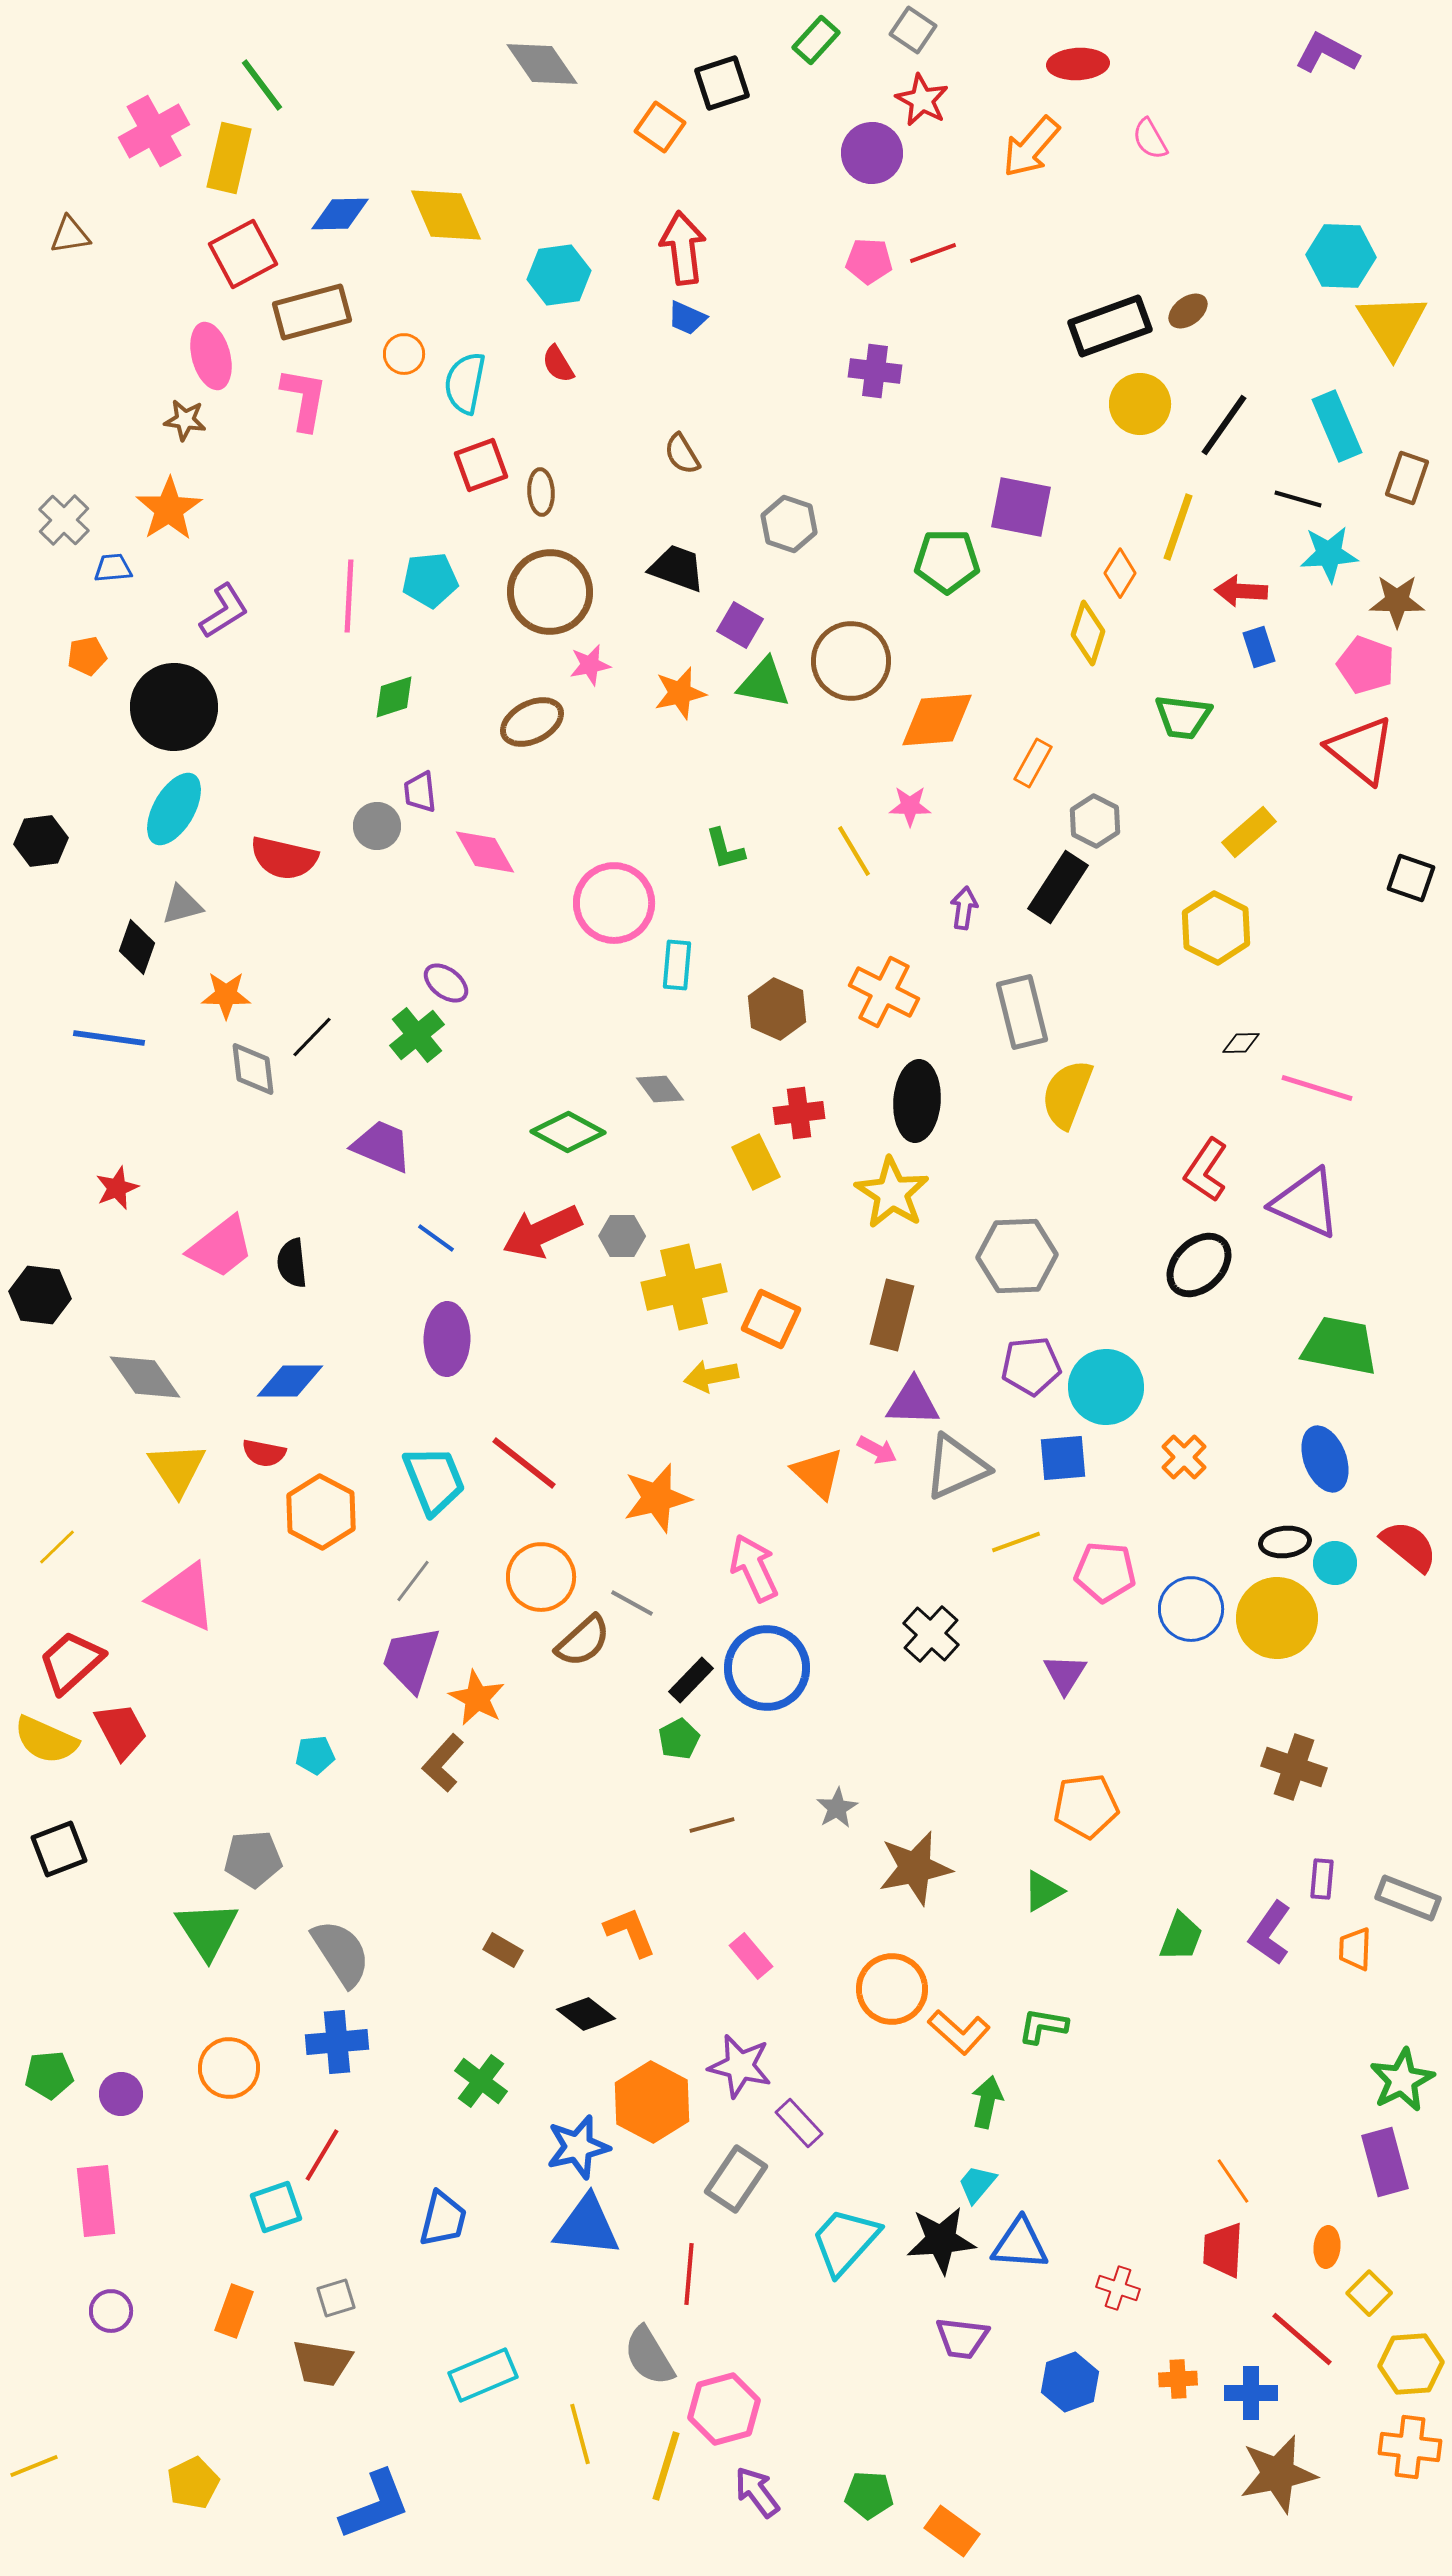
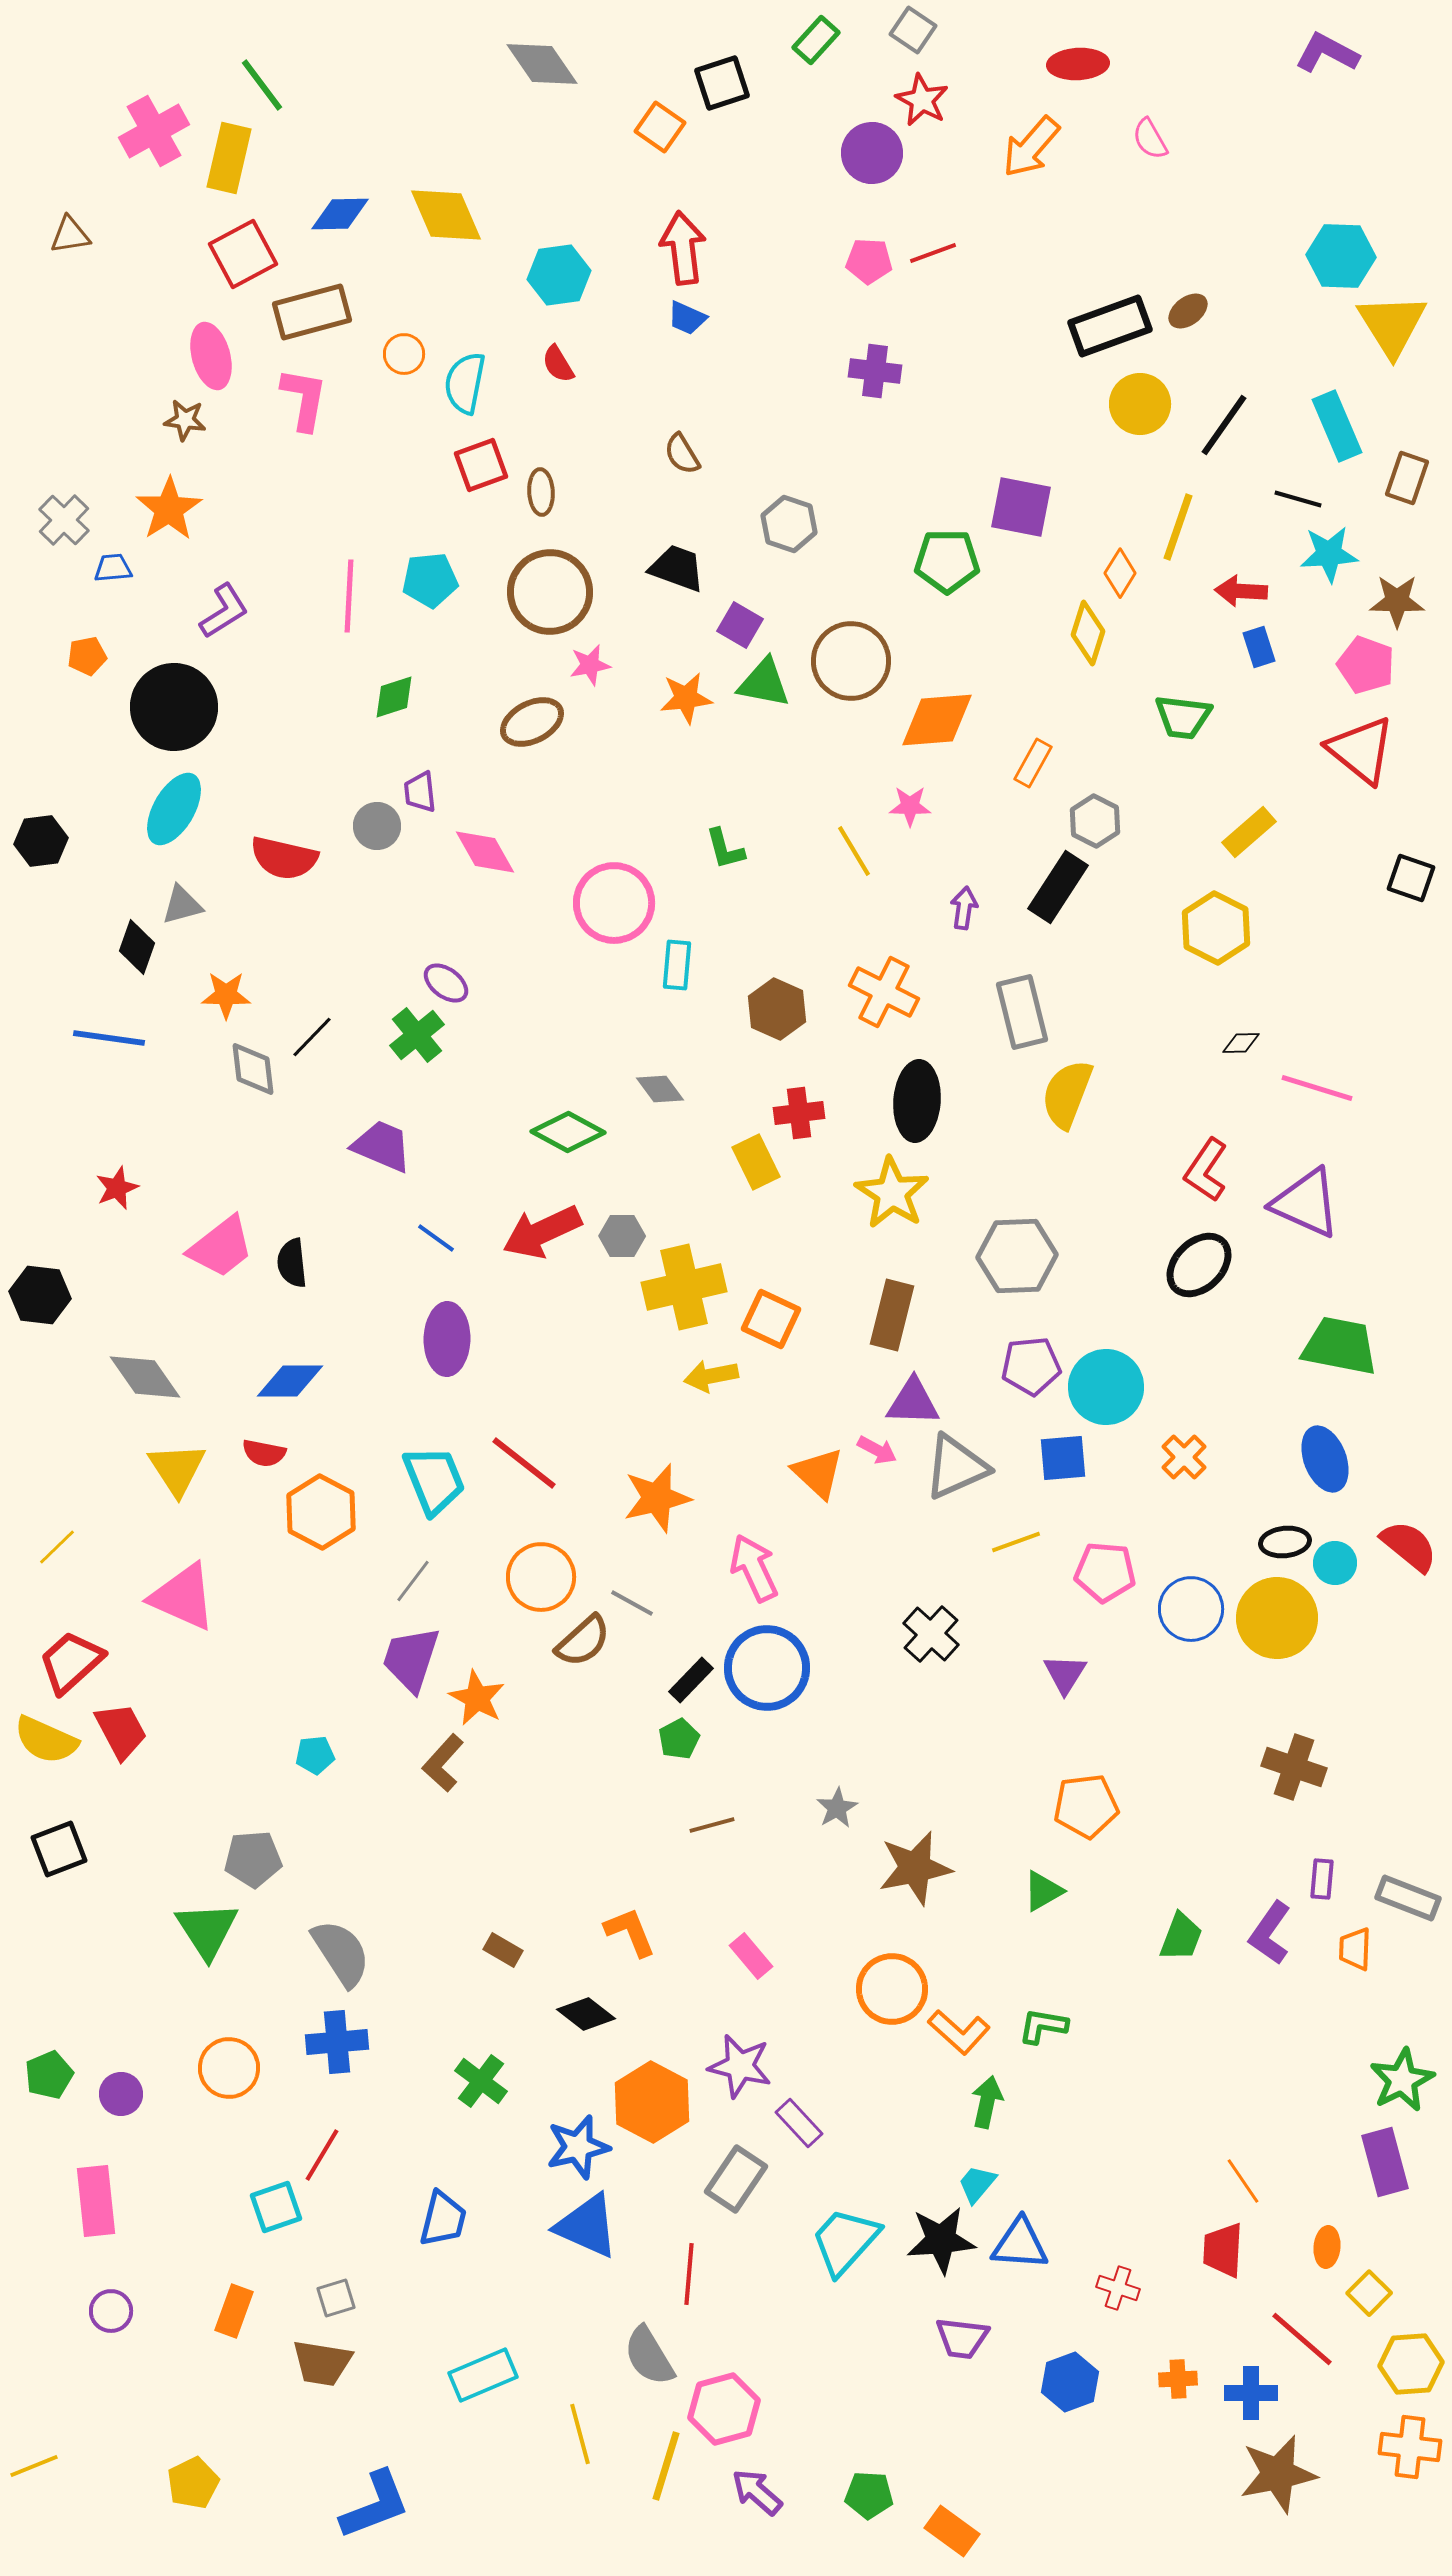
orange star at (680, 693): moved 6 px right, 5 px down; rotated 6 degrees clockwise
green pentagon at (49, 2075): rotated 18 degrees counterclockwise
orange line at (1233, 2181): moved 10 px right
blue triangle at (587, 2226): rotated 18 degrees clockwise
purple arrow at (757, 2492): rotated 12 degrees counterclockwise
